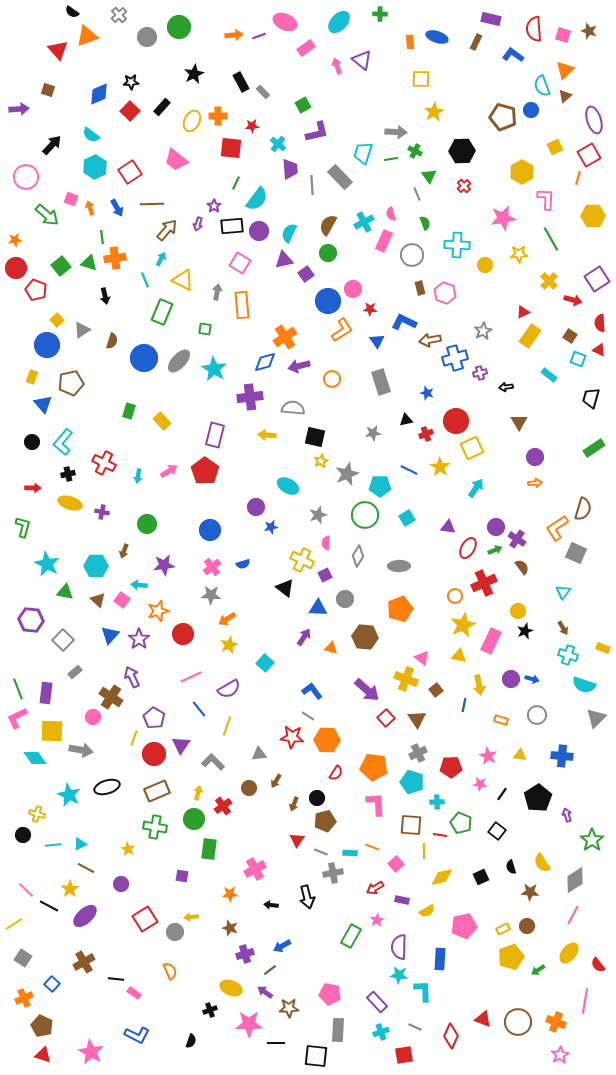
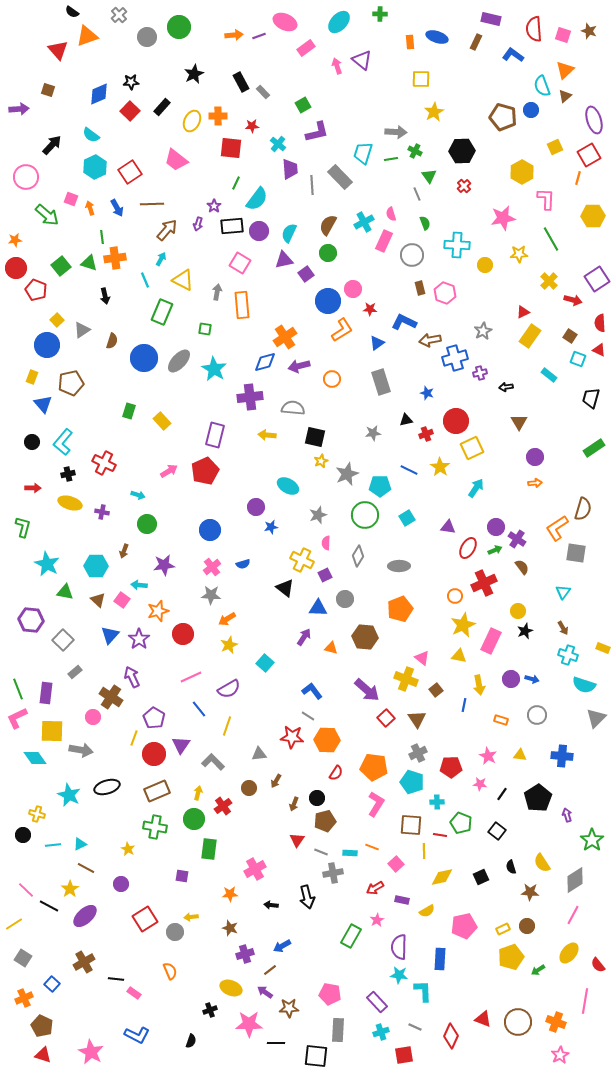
blue triangle at (377, 341): moved 2 px down; rotated 28 degrees clockwise
red pentagon at (205, 471): rotated 12 degrees clockwise
cyan arrow at (138, 476): moved 19 px down; rotated 80 degrees counterclockwise
gray square at (576, 553): rotated 15 degrees counterclockwise
pink L-shape at (376, 804): rotated 35 degrees clockwise
